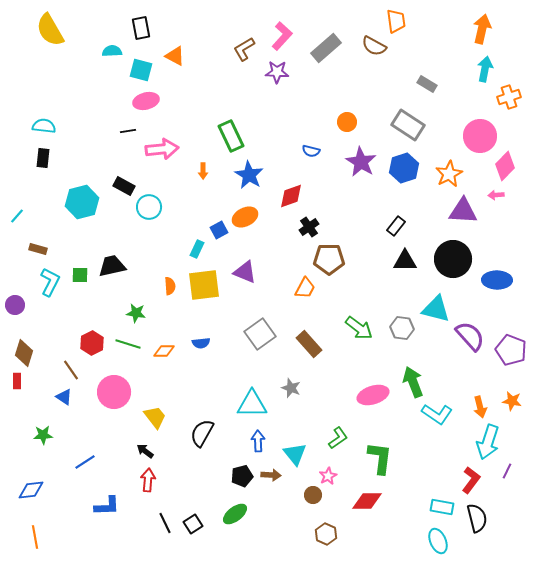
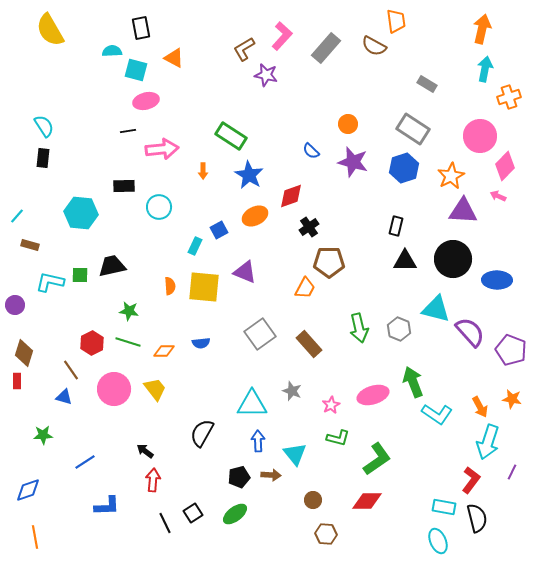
gray rectangle at (326, 48): rotated 8 degrees counterclockwise
orange triangle at (175, 56): moved 1 px left, 2 px down
cyan square at (141, 70): moved 5 px left
purple star at (277, 72): moved 11 px left, 3 px down; rotated 10 degrees clockwise
orange circle at (347, 122): moved 1 px right, 2 px down
gray rectangle at (408, 125): moved 5 px right, 4 px down
cyan semicircle at (44, 126): rotated 50 degrees clockwise
green rectangle at (231, 136): rotated 32 degrees counterclockwise
blue semicircle at (311, 151): rotated 30 degrees clockwise
purple star at (361, 162): moved 8 px left; rotated 16 degrees counterclockwise
orange star at (449, 174): moved 2 px right, 2 px down
black rectangle at (124, 186): rotated 30 degrees counterclockwise
pink arrow at (496, 195): moved 2 px right, 1 px down; rotated 28 degrees clockwise
cyan hexagon at (82, 202): moved 1 px left, 11 px down; rotated 20 degrees clockwise
cyan circle at (149, 207): moved 10 px right
orange ellipse at (245, 217): moved 10 px right, 1 px up
black rectangle at (396, 226): rotated 24 degrees counterclockwise
brown rectangle at (38, 249): moved 8 px left, 4 px up
cyan rectangle at (197, 249): moved 2 px left, 3 px up
brown pentagon at (329, 259): moved 3 px down
cyan L-shape at (50, 282): rotated 104 degrees counterclockwise
yellow square at (204, 285): moved 2 px down; rotated 12 degrees clockwise
green star at (136, 313): moved 7 px left, 2 px up
green arrow at (359, 328): rotated 40 degrees clockwise
gray hexagon at (402, 328): moved 3 px left, 1 px down; rotated 15 degrees clockwise
purple semicircle at (470, 336): moved 4 px up
green line at (128, 344): moved 2 px up
gray star at (291, 388): moved 1 px right, 3 px down
pink circle at (114, 392): moved 3 px up
blue triangle at (64, 397): rotated 18 degrees counterclockwise
orange star at (512, 401): moved 2 px up
orange arrow at (480, 407): rotated 15 degrees counterclockwise
yellow trapezoid at (155, 417): moved 28 px up
green L-shape at (338, 438): rotated 50 degrees clockwise
green L-shape at (380, 458): moved 3 px left, 1 px down; rotated 48 degrees clockwise
purple line at (507, 471): moved 5 px right, 1 px down
black pentagon at (242, 476): moved 3 px left, 1 px down
pink star at (328, 476): moved 3 px right, 71 px up
red arrow at (148, 480): moved 5 px right
blue diamond at (31, 490): moved 3 px left; rotated 12 degrees counterclockwise
brown circle at (313, 495): moved 5 px down
cyan rectangle at (442, 507): moved 2 px right
black square at (193, 524): moved 11 px up
brown hexagon at (326, 534): rotated 20 degrees counterclockwise
